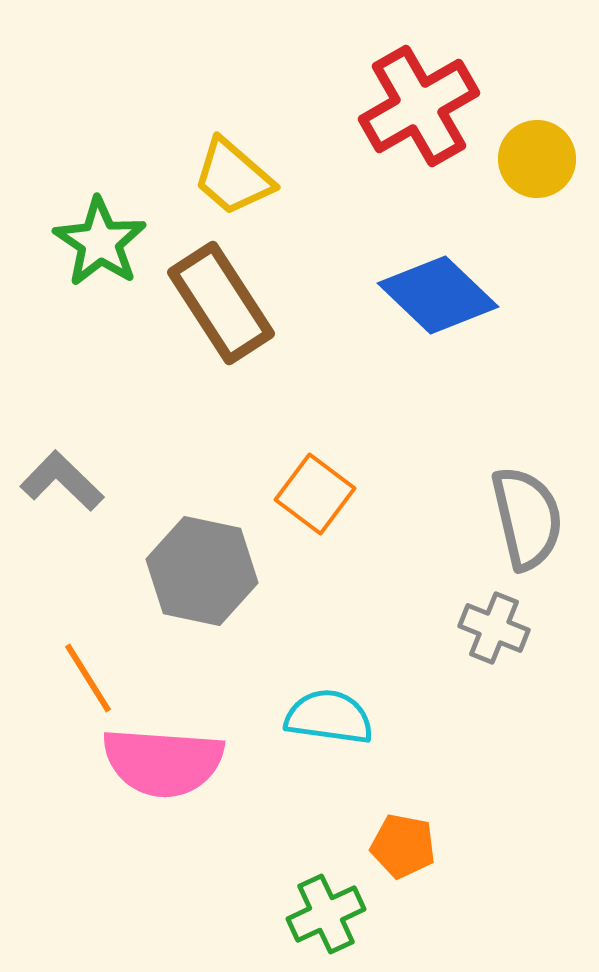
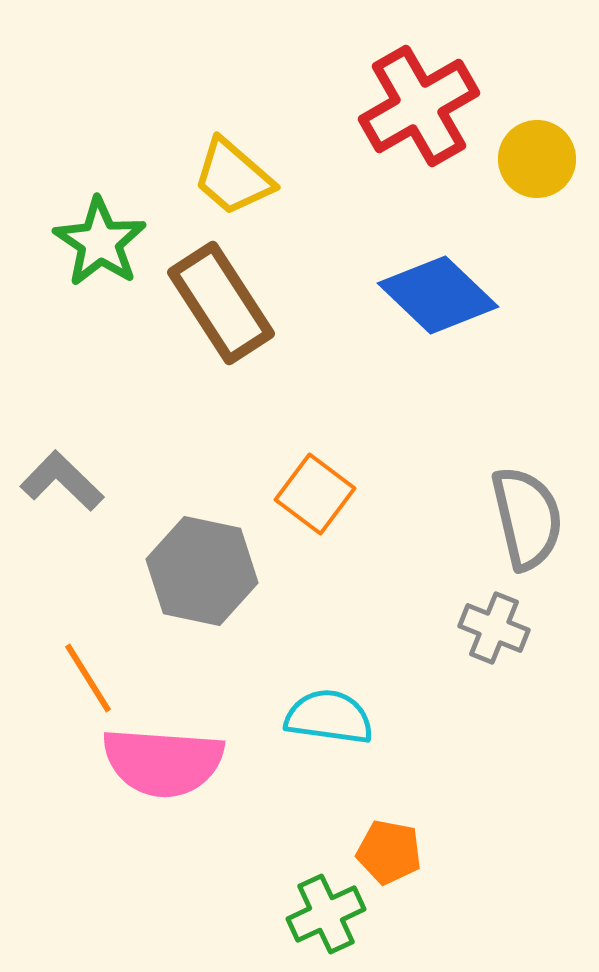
orange pentagon: moved 14 px left, 6 px down
